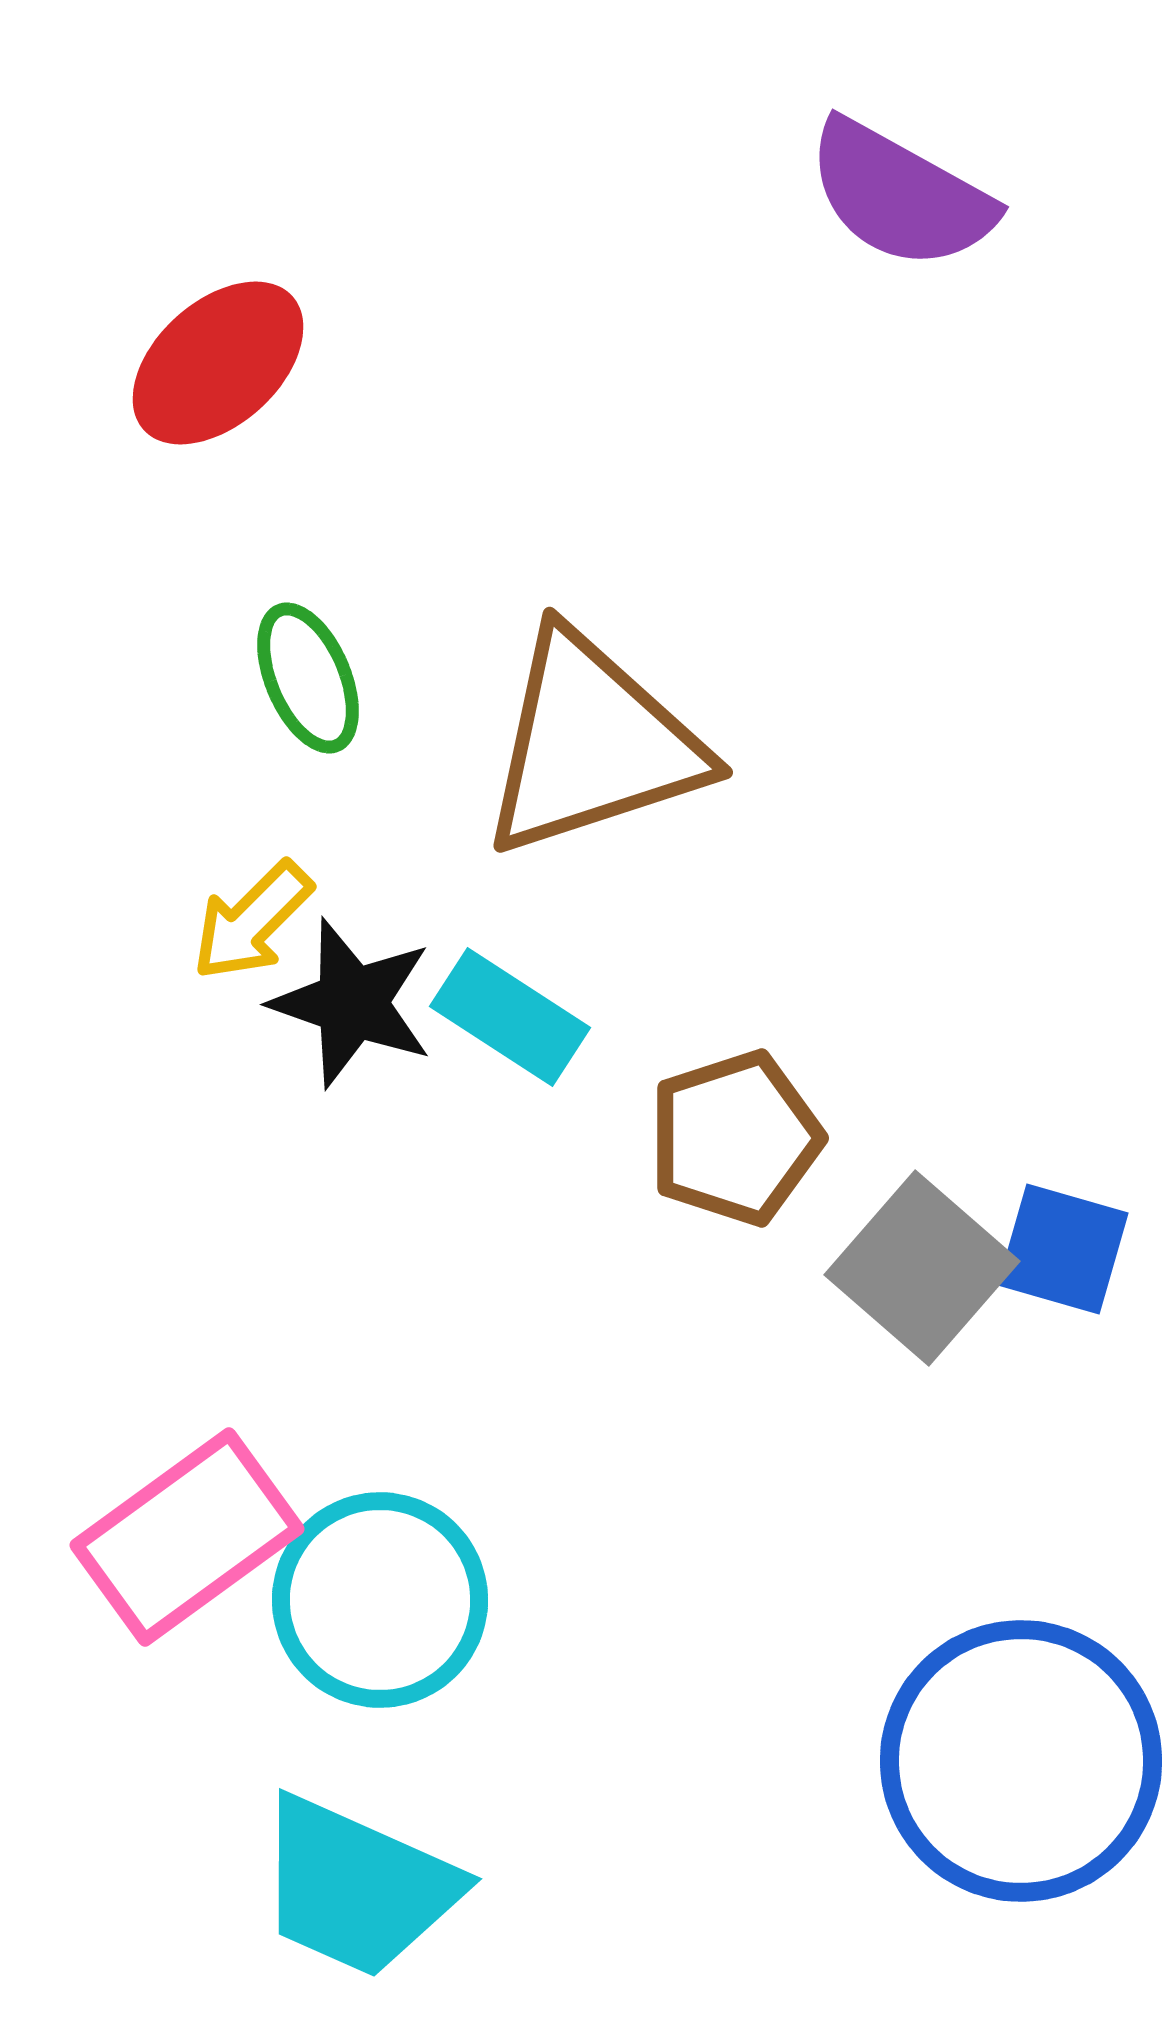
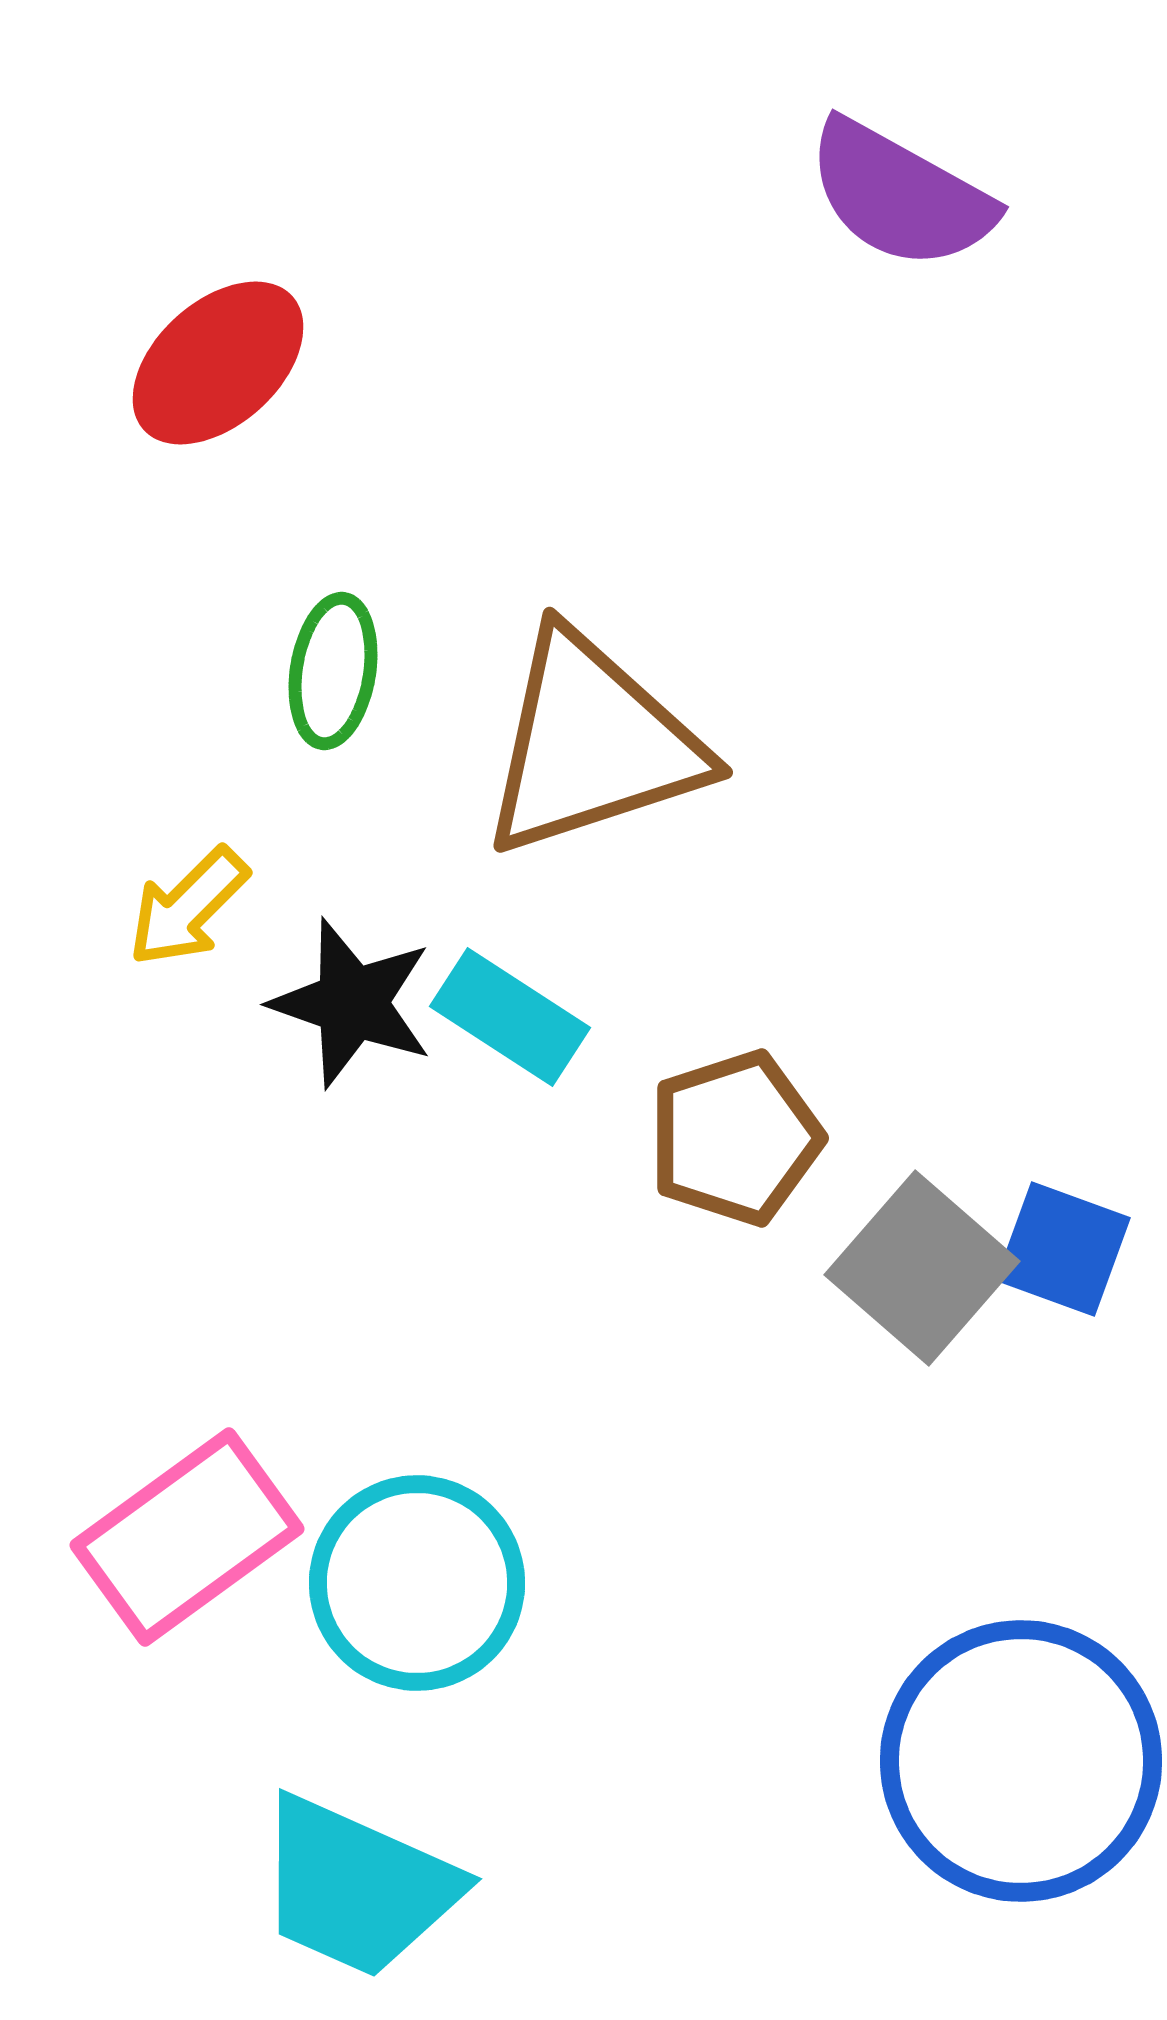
green ellipse: moved 25 px right, 7 px up; rotated 32 degrees clockwise
yellow arrow: moved 64 px left, 14 px up
blue square: rotated 4 degrees clockwise
cyan circle: moved 37 px right, 17 px up
